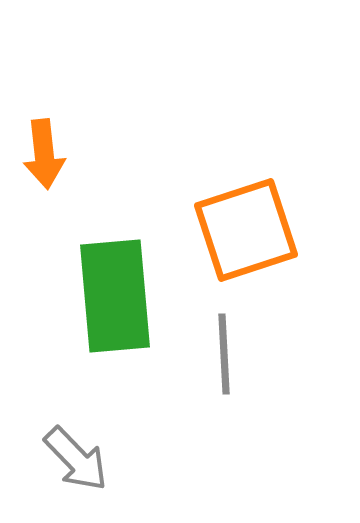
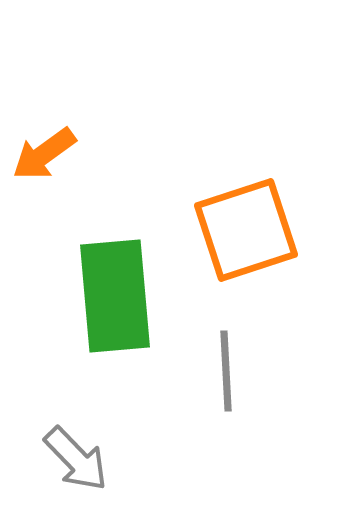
orange arrow: rotated 60 degrees clockwise
gray line: moved 2 px right, 17 px down
